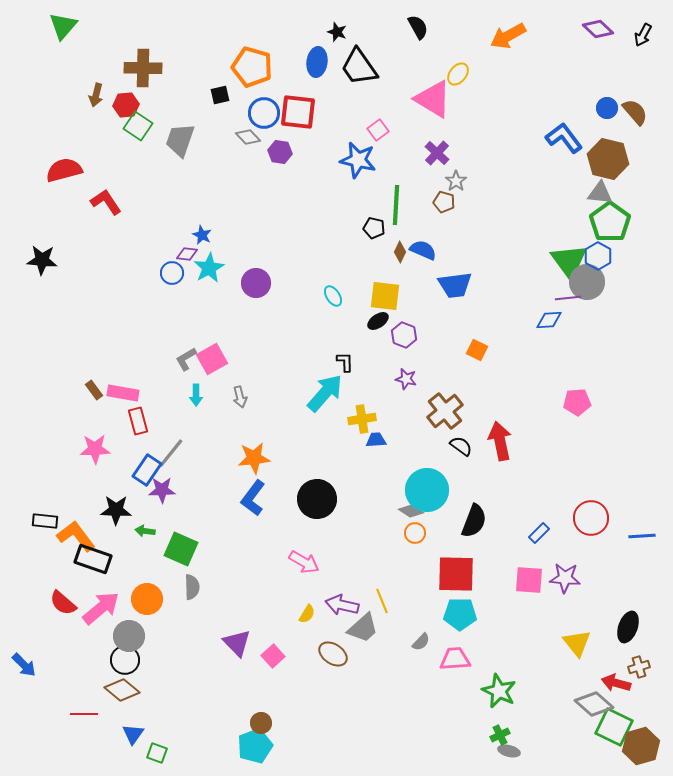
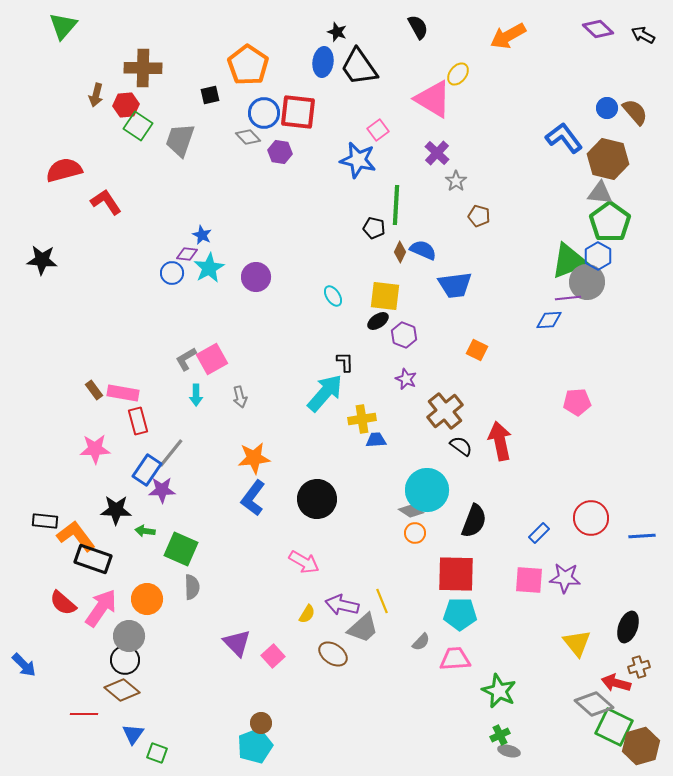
black arrow at (643, 35): rotated 90 degrees clockwise
blue ellipse at (317, 62): moved 6 px right
orange pentagon at (252, 67): moved 4 px left, 2 px up; rotated 18 degrees clockwise
black square at (220, 95): moved 10 px left
brown pentagon at (444, 202): moved 35 px right, 14 px down
green triangle at (569, 261): rotated 45 degrees clockwise
purple circle at (256, 283): moved 6 px up
purple star at (406, 379): rotated 10 degrees clockwise
pink arrow at (101, 608): rotated 15 degrees counterclockwise
